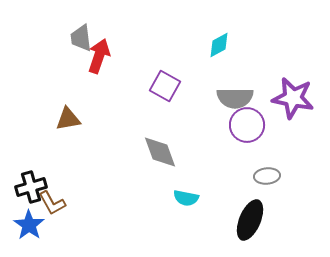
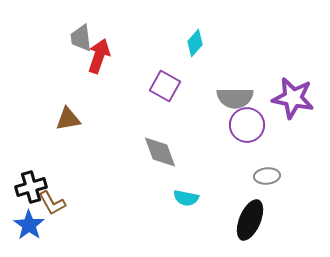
cyan diamond: moved 24 px left, 2 px up; rotated 20 degrees counterclockwise
